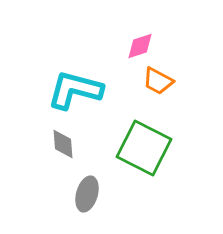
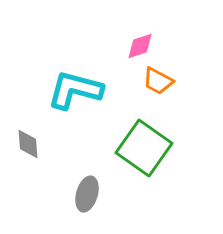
gray diamond: moved 35 px left
green square: rotated 8 degrees clockwise
